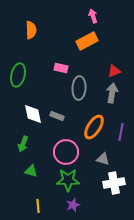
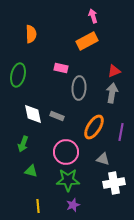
orange semicircle: moved 4 px down
